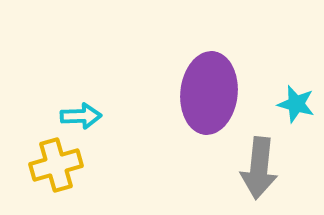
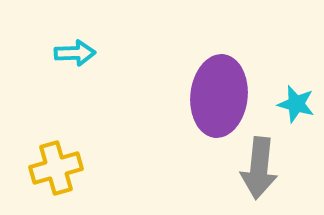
purple ellipse: moved 10 px right, 3 px down
cyan arrow: moved 6 px left, 63 px up
yellow cross: moved 3 px down
